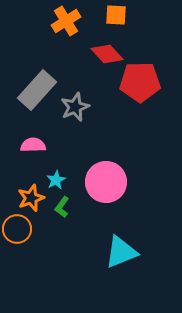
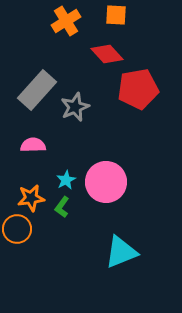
red pentagon: moved 2 px left, 7 px down; rotated 9 degrees counterclockwise
cyan star: moved 10 px right
orange star: rotated 12 degrees clockwise
